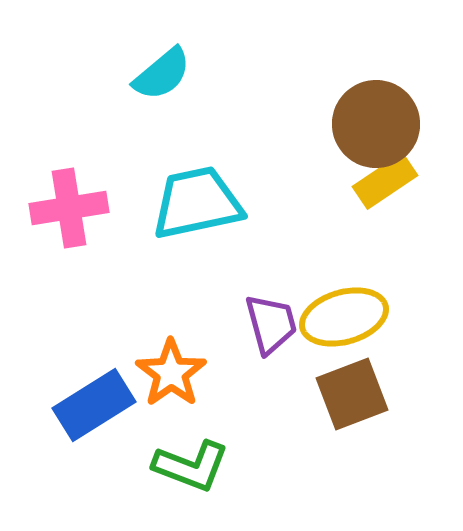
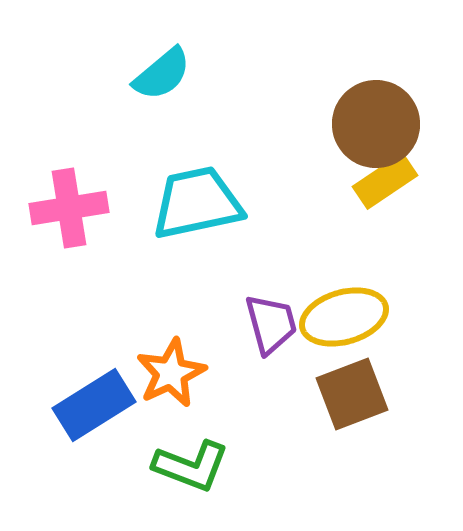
orange star: rotated 10 degrees clockwise
